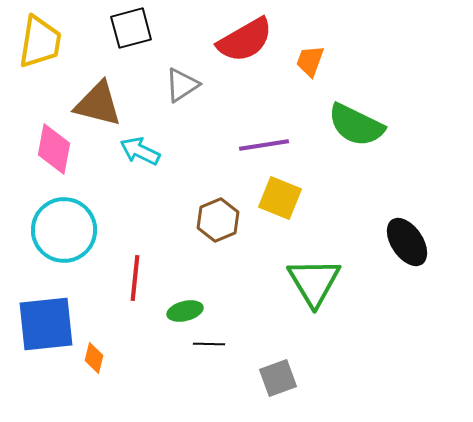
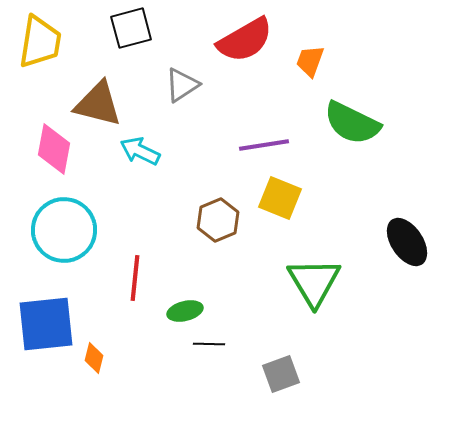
green semicircle: moved 4 px left, 2 px up
gray square: moved 3 px right, 4 px up
